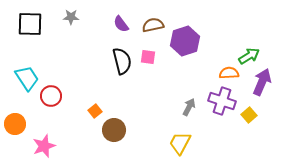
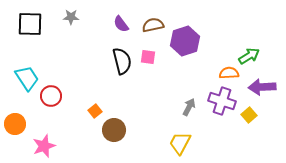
purple arrow: moved 5 px down; rotated 116 degrees counterclockwise
